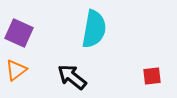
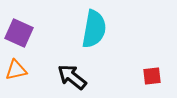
orange triangle: rotated 25 degrees clockwise
